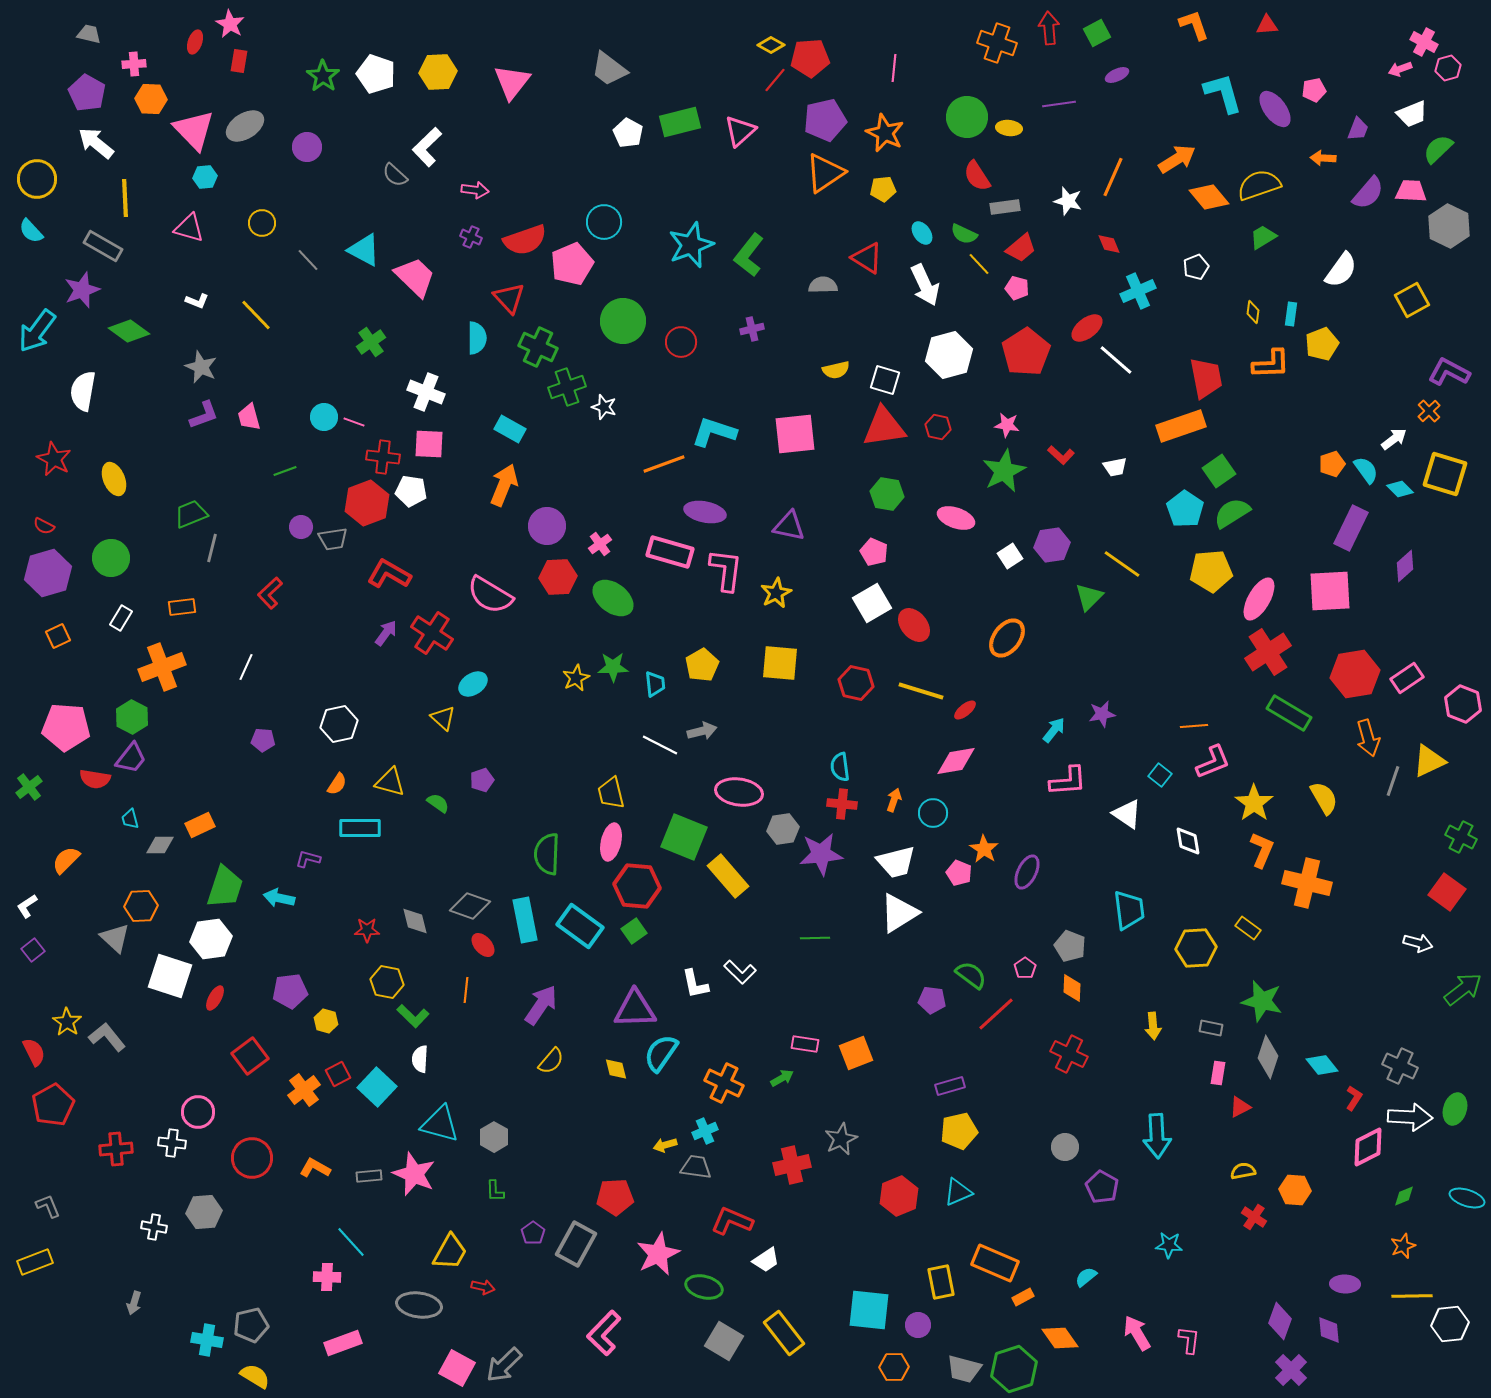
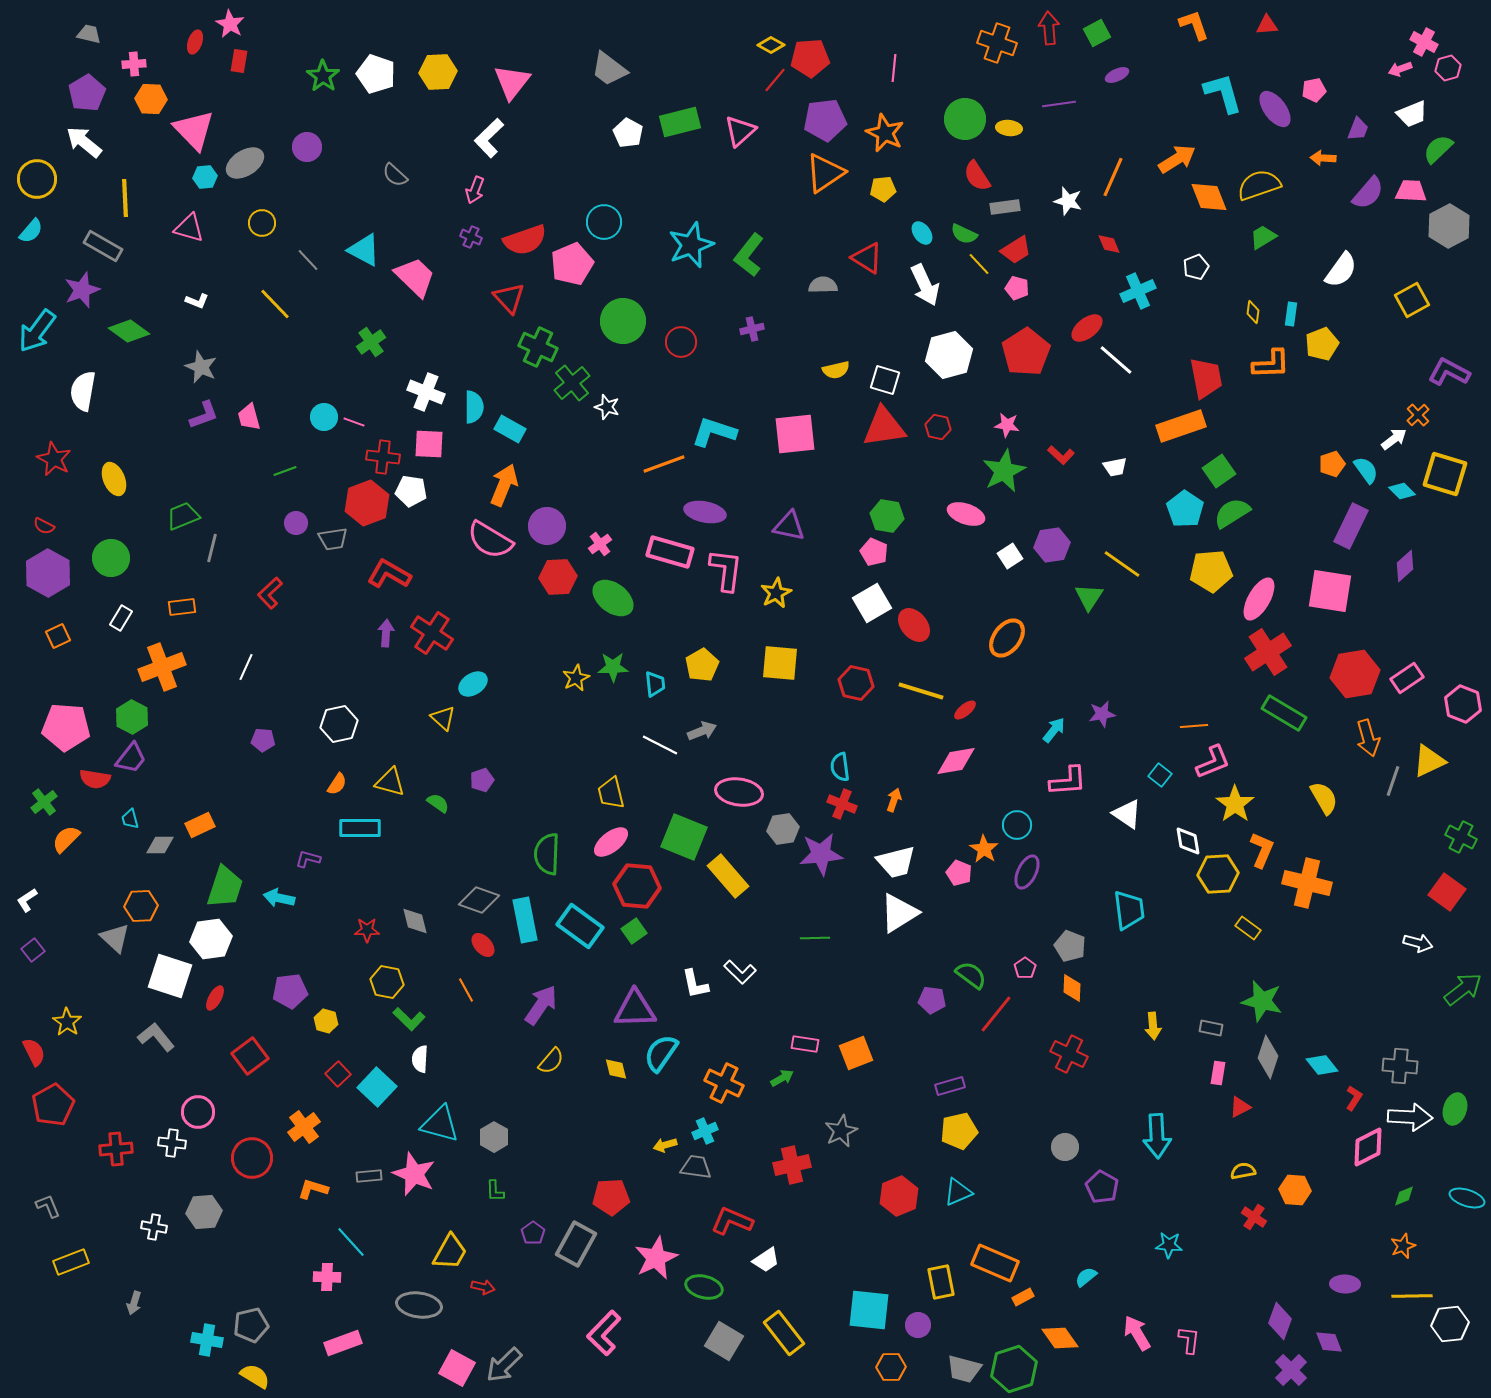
purple pentagon at (87, 93): rotated 12 degrees clockwise
green circle at (967, 117): moved 2 px left, 2 px down
purple pentagon at (825, 120): rotated 6 degrees clockwise
gray ellipse at (245, 126): moved 37 px down
white arrow at (96, 143): moved 12 px left, 1 px up
white L-shape at (427, 147): moved 62 px right, 9 px up
pink arrow at (475, 190): rotated 104 degrees clockwise
orange diamond at (1209, 197): rotated 18 degrees clockwise
gray hexagon at (1449, 226): rotated 6 degrees clockwise
cyan semicircle at (31, 231): rotated 96 degrees counterclockwise
red trapezoid at (1021, 248): moved 5 px left, 2 px down; rotated 8 degrees clockwise
yellow line at (256, 315): moved 19 px right, 11 px up
cyan semicircle at (477, 338): moved 3 px left, 69 px down
green cross at (567, 387): moved 5 px right, 4 px up; rotated 21 degrees counterclockwise
white star at (604, 407): moved 3 px right
orange cross at (1429, 411): moved 11 px left, 4 px down
cyan diamond at (1400, 489): moved 2 px right, 2 px down
green hexagon at (887, 494): moved 22 px down
green trapezoid at (191, 514): moved 8 px left, 2 px down
pink ellipse at (956, 518): moved 10 px right, 4 px up
purple circle at (301, 527): moved 5 px left, 4 px up
purple rectangle at (1351, 528): moved 2 px up
purple hexagon at (48, 573): rotated 15 degrees counterclockwise
pink square at (1330, 591): rotated 12 degrees clockwise
pink semicircle at (490, 595): moved 55 px up
green triangle at (1089, 597): rotated 12 degrees counterclockwise
purple arrow at (386, 633): rotated 32 degrees counterclockwise
green rectangle at (1289, 713): moved 5 px left
gray arrow at (702, 731): rotated 8 degrees counterclockwise
green cross at (29, 787): moved 15 px right, 15 px down
yellow star at (1254, 803): moved 19 px left, 1 px down
red cross at (842, 804): rotated 16 degrees clockwise
cyan circle at (933, 813): moved 84 px right, 12 px down
pink ellipse at (611, 842): rotated 39 degrees clockwise
orange semicircle at (66, 860): moved 21 px up
white L-shape at (27, 906): moved 6 px up
gray diamond at (470, 906): moved 9 px right, 6 px up
yellow hexagon at (1196, 948): moved 22 px right, 74 px up
orange line at (466, 990): rotated 35 degrees counterclockwise
red line at (996, 1014): rotated 9 degrees counterclockwise
green L-shape at (413, 1016): moved 4 px left, 3 px down
gray L-shape at (107, 1037): moved 49 px right
gray cross at (1400, 1066): rotated 20 degrees counterclockwise
red square at (338, 1074): rotated 15 degrees counterclockwise
orange cross at (304, 1090): moved 37 px down
gray star at (841, 1139): moved 8 px up
orange L-shape at (315, 1168): moved 2 px left, 21 px down; rotated 12 degrees counterclockwise
red pentagon at (615, 1197): moved 4 px left
pink star at (658, 1254): moved 2 px left, 4 px down
yellow rectangle at (35, 1262): moved 36 px right
purple diamond at (1329, 1330): moved 12 px down; rotated 16 degrees counterclockwise
orange hexagon at (894, 1367): moved 3 px left
